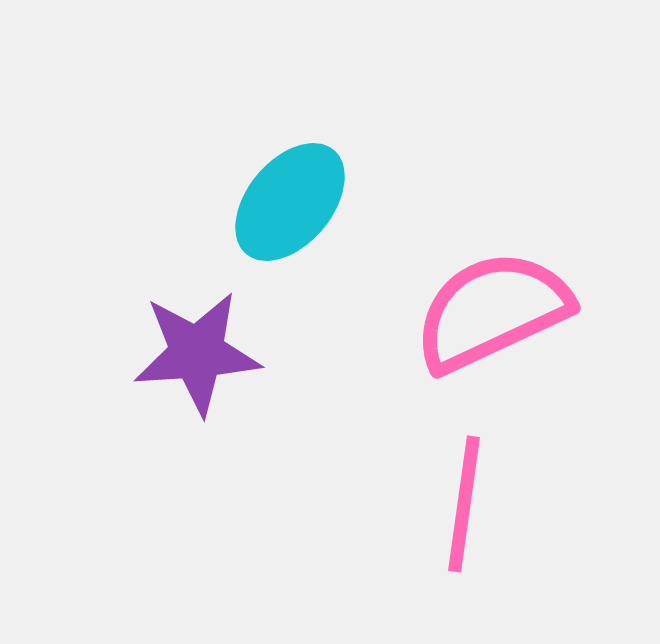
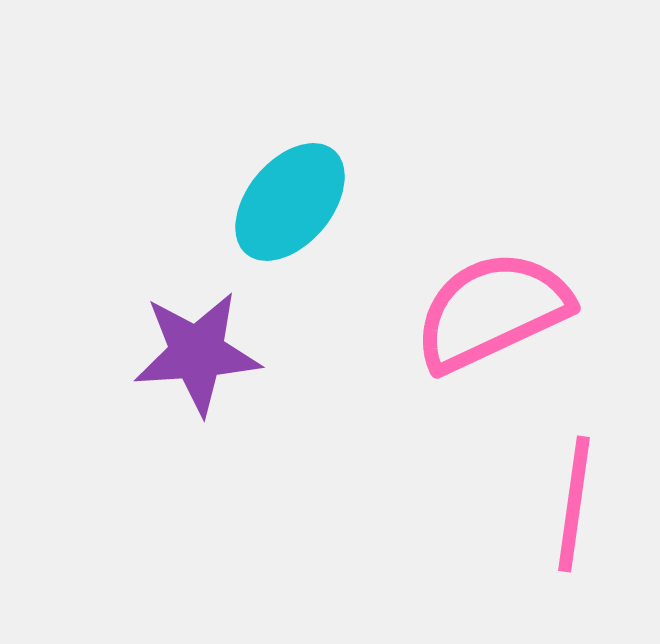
pink line: moved 110 px right
